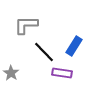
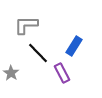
black line: moved 6 px left, 1 px down
purple rectangle: rotated 54 degrees clockwise
